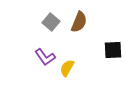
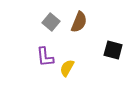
black square: rotated 18 degrees clockwise
purple L-shape: rotated 30 degrees clockwise
